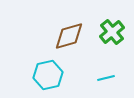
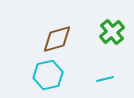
brown diamond: moved 12 px left, 3 px down
cyan line: moved 1 px left, 1 px down
